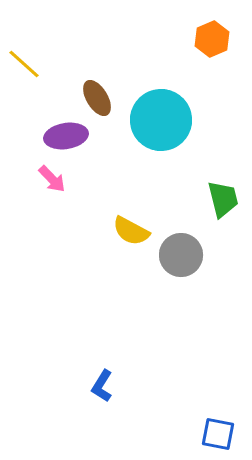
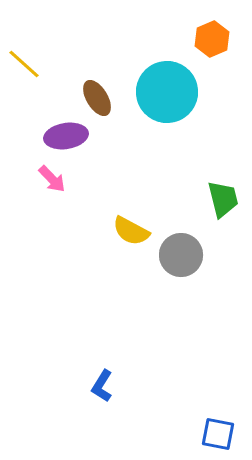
cyan circle: moved 6 px right, 28 px up
